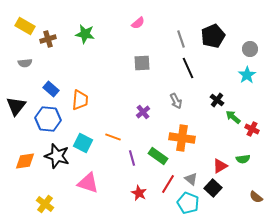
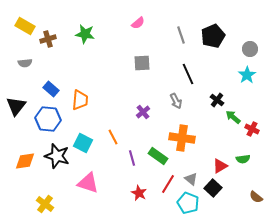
gray line: moved 4 px up
black line: moved 6 px down
orange line: rotated 42 degrees clockwise
